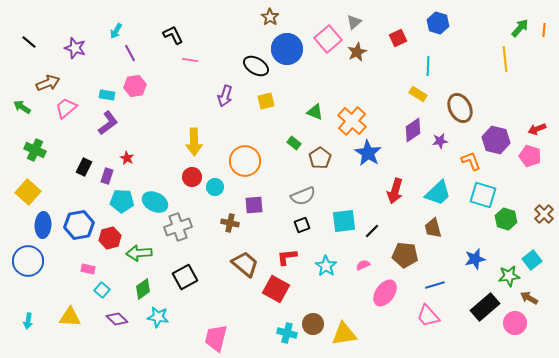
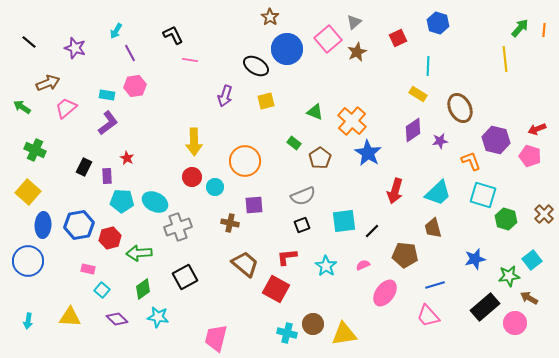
purple rectangle at (107, 176): rotated 21 degrees counterclockwise
